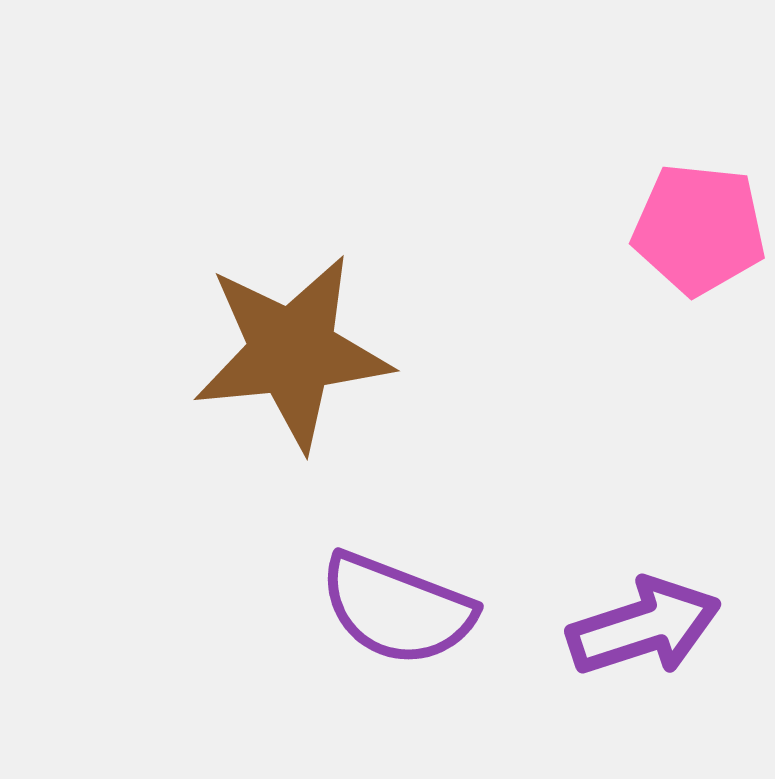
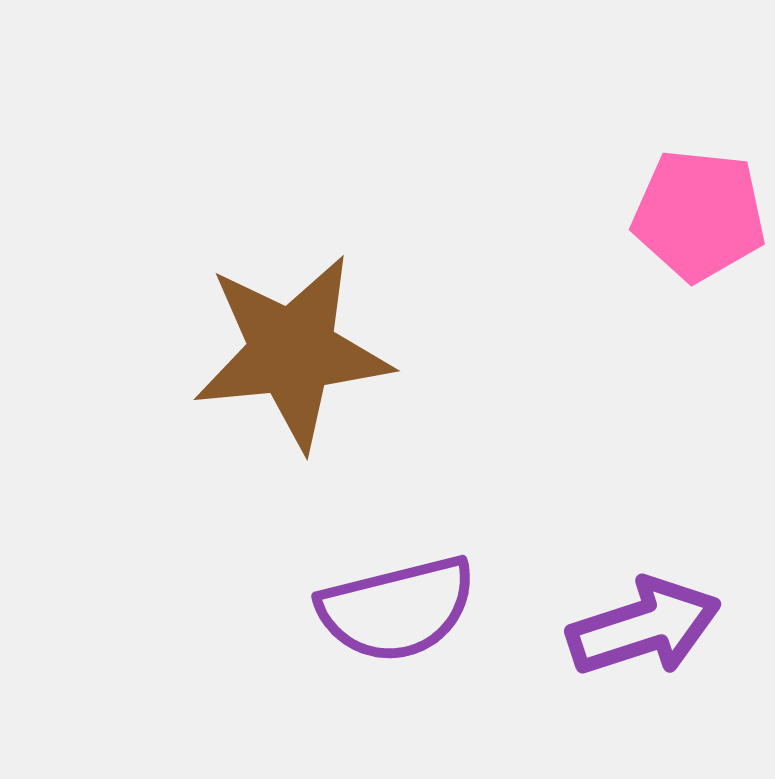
pink pentagon: moved 14 px up
purple semicircle: rotated 35 degrees counterclockwise
